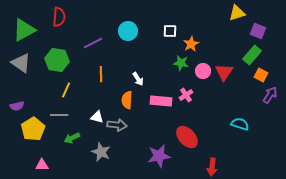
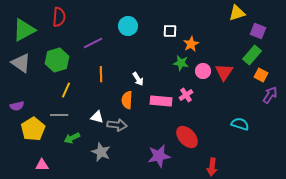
cyan circle: moved 5 px up
green hexagon: rotated 25 degrees counterclockwise
